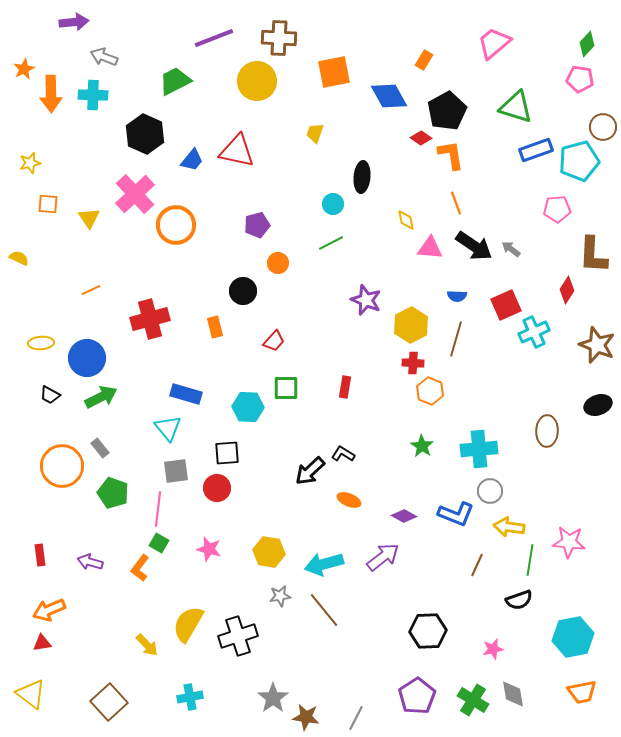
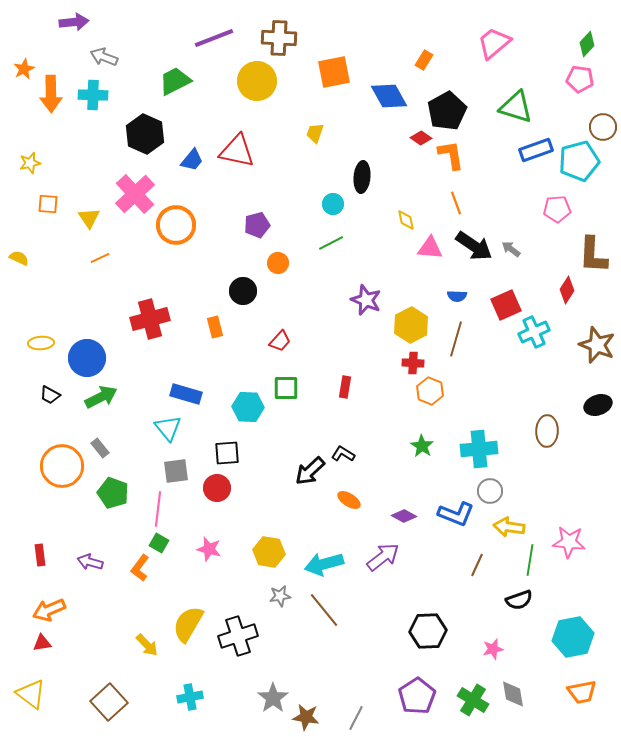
orange line at (91, 290): moved 9 px right, 32 px up
red trapezoid at (274, 341): moved 6 px right
orange ellipse at (349, 500): rotated 10 degrees clockwise
